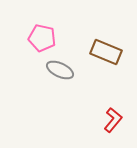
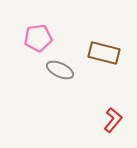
pink pentagon: moved 4 px left; rotated 20 degrees counterclockwise
brown rectangle: moved 2 px left, 1 px down; rotated 8 degrees counterclockwise
